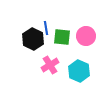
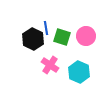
green square: rotated 12 degrees clockwise
pink cross: rotated 24 degrees counterclockwise
cyan hexagon: moved 1 px down
